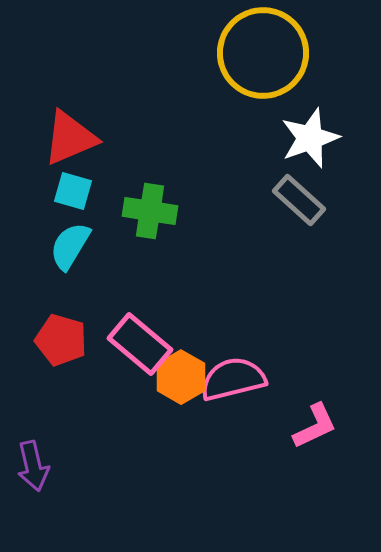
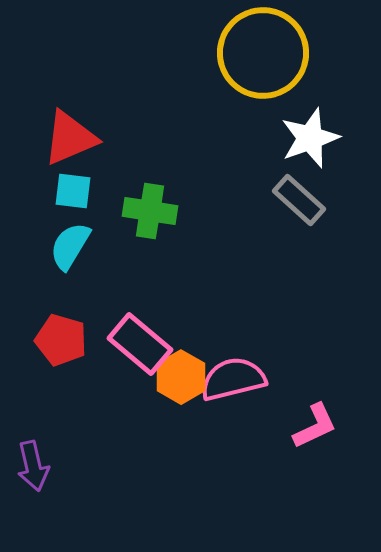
cyan square: rotated 9 degrees counterclockwise
